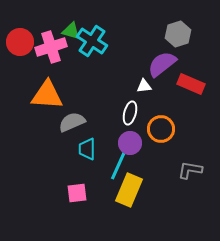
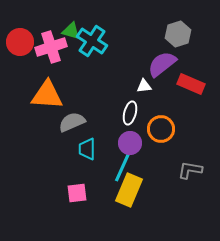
cyan line: moved 4 px right, 2 px down
